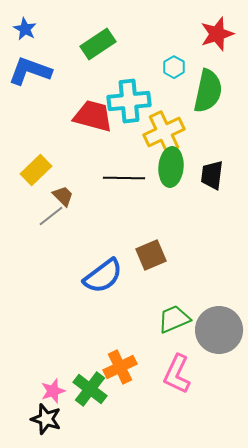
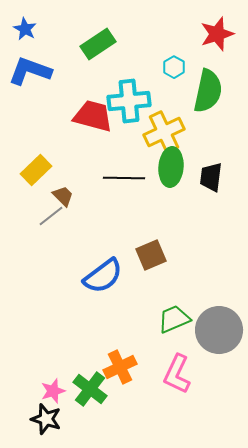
black trapezoid: moved 1 px left, 2 px down
